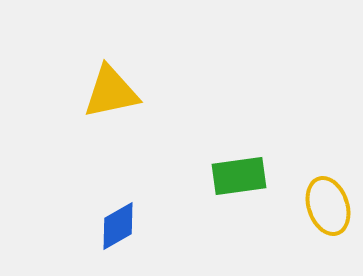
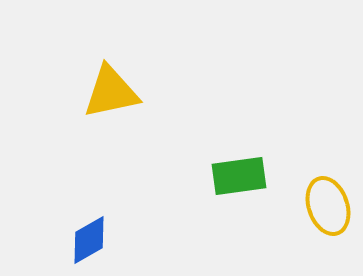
blue diamond: moved 29 px left, 14 px down
